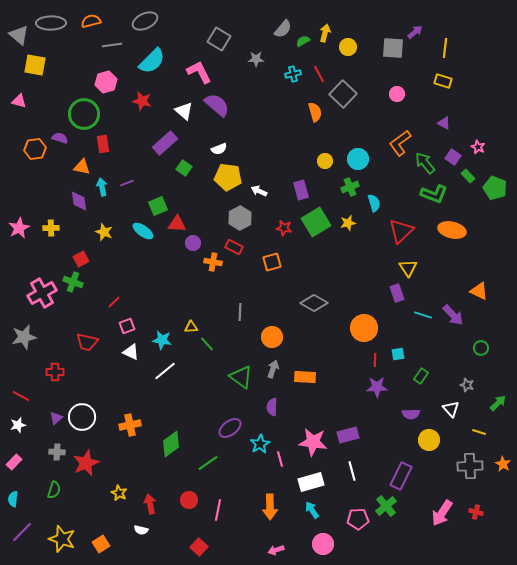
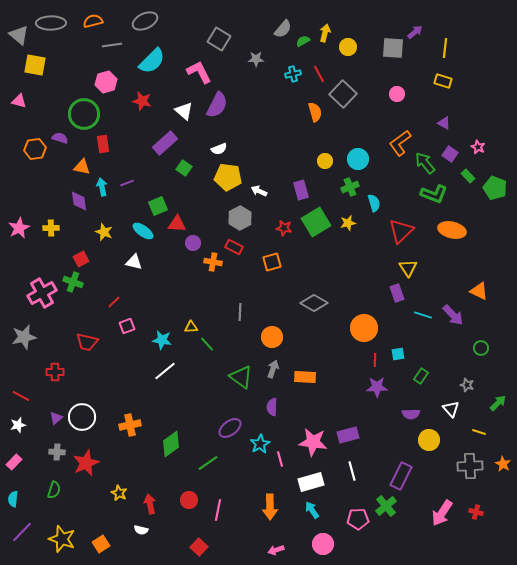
orange semicircle at (91, 21): moved 2 px right
purple semicircle at (217, 105): rotated 76 degrees clockwise
purple square at (453, 157): moved 3 px left, 3 px up
white triangle at (131, 352): moved 3 px right, 90 px up; rotated 12 degrees counterclockwise
